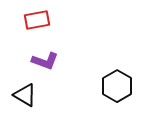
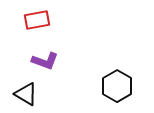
black triangle: moved 1 px right, 1 px up
